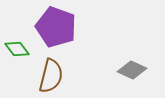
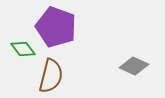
green diamond: moved 6 px right
gray diamond: moved 2 px right, 4 px up
